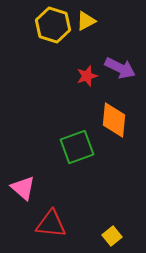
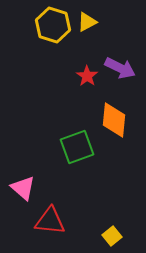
yellow triangle: moved 1 px right, 1 px down
red star: rotated 20 degrees counterclockwise
red triangle: moved 1 px left, 3 px up
